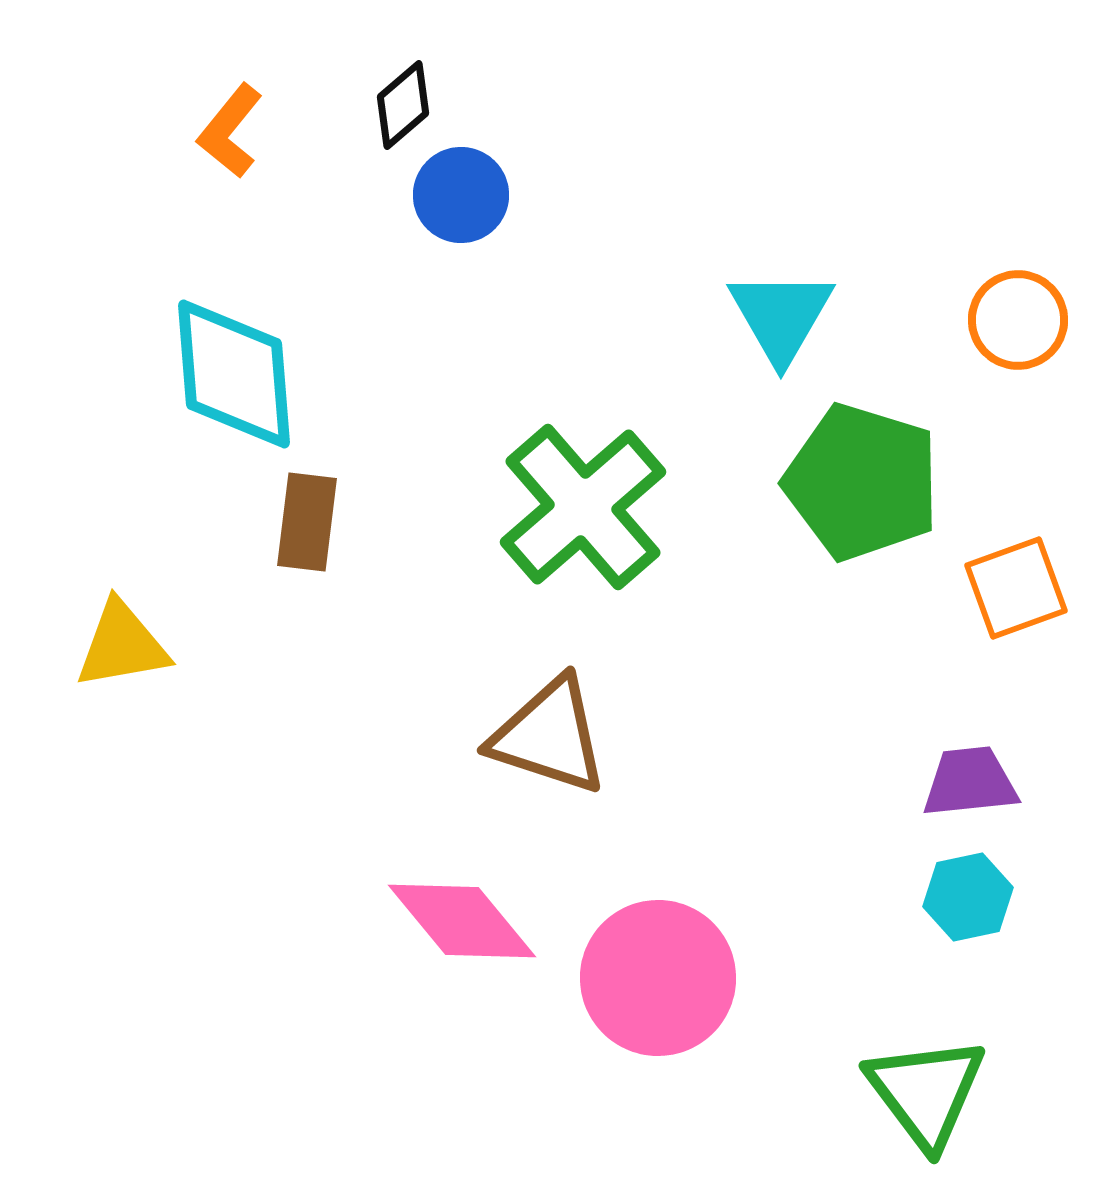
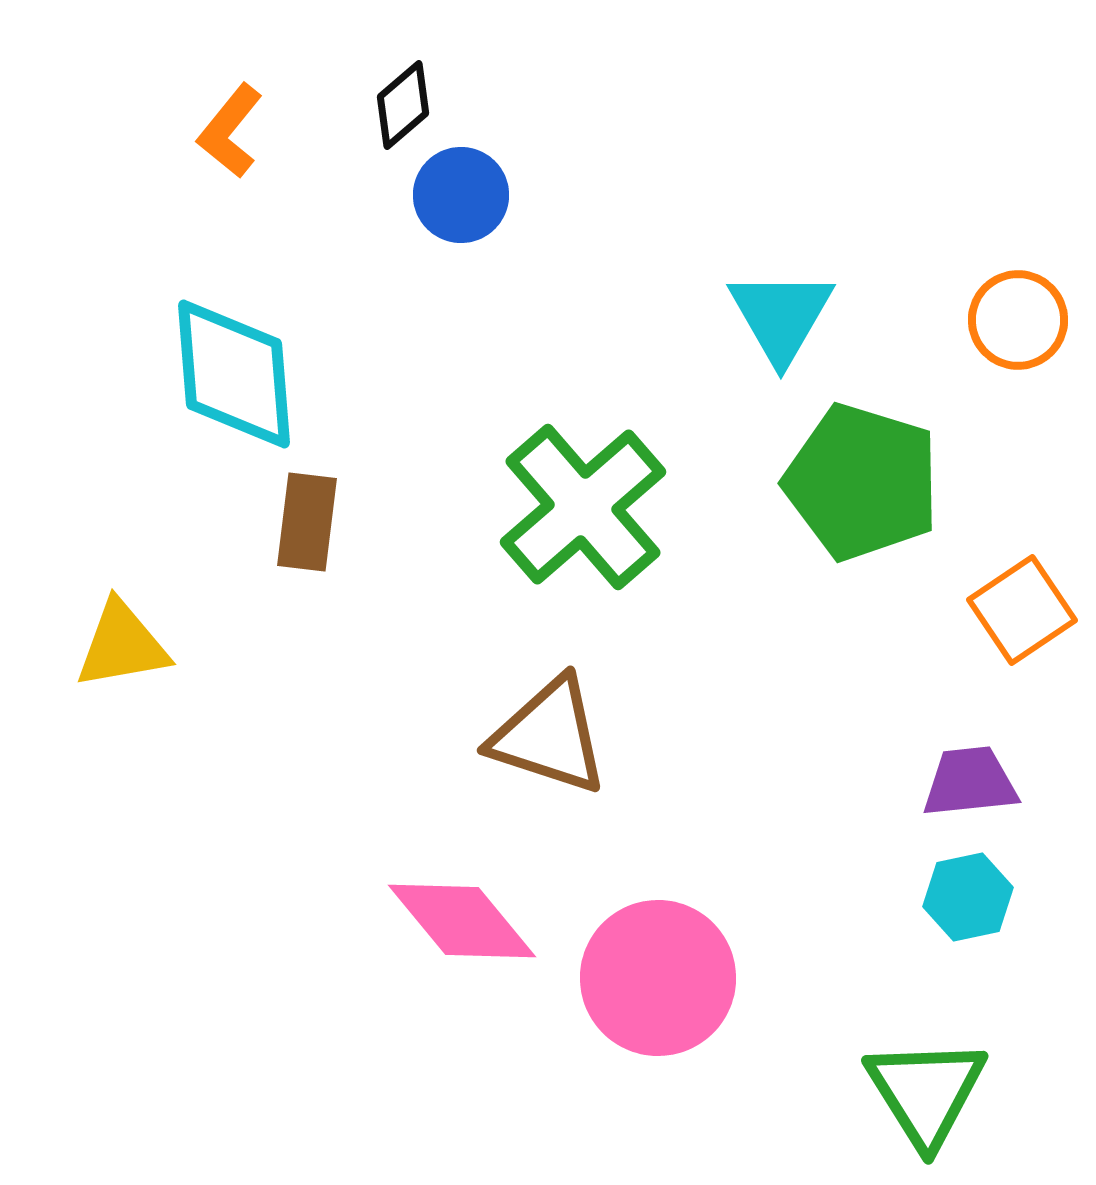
orange square: moved 6 px right, 22 px down; rotated 14 degrees counterclockwise
green triangle: rotated 5 degrees clockwise
